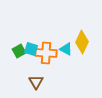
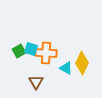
yellow diamond: moved 21 px down
cyan triangle: moved 19 px down
